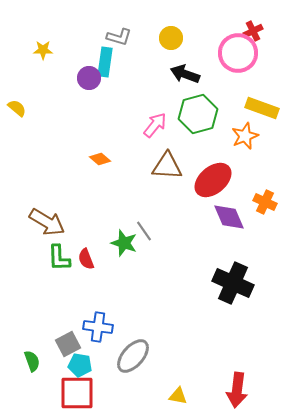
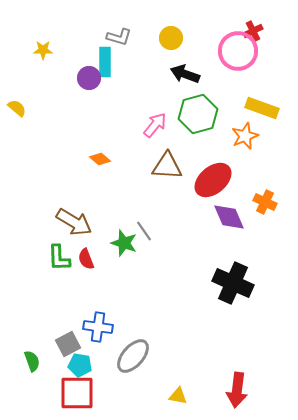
pink circle: moved 2 px up
cyan rectangle: rotated 8 degrees counterclockwise
brown arrow: moved 27 px right
